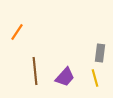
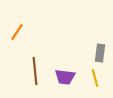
purple trapezoid: rotated 55 degrees clockwise
